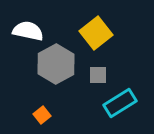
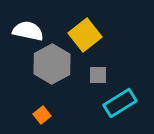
yellow square: moved 11 px left, 2 px down
gray hexagon: moved 4 px left
